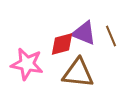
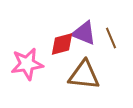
brown line: moved 2 px down
pink star: rotated 20 degrees counterclockwise
brown triangle: moved 6 px right, 2 px down
